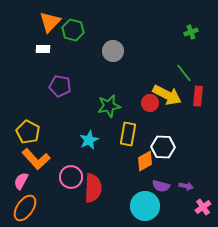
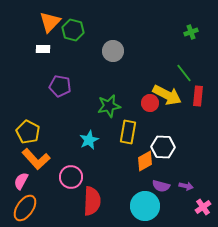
yellow rectangle: moved 2 px up
red semicircle: moved 1 px left, 13 px down
